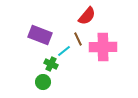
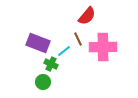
purple rectangle: moved 2 px left, 8 px down
